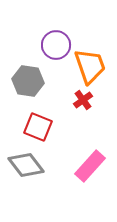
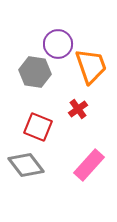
purple circle: moved 2 px right, 1 px up
orange trapezoid: moved 1 px right
gray hexagon: moved 7 px right, 9 px up
red cross: moved 5 px left, 9 px down
pink rectangle: moved 1 px left, 1 px up
